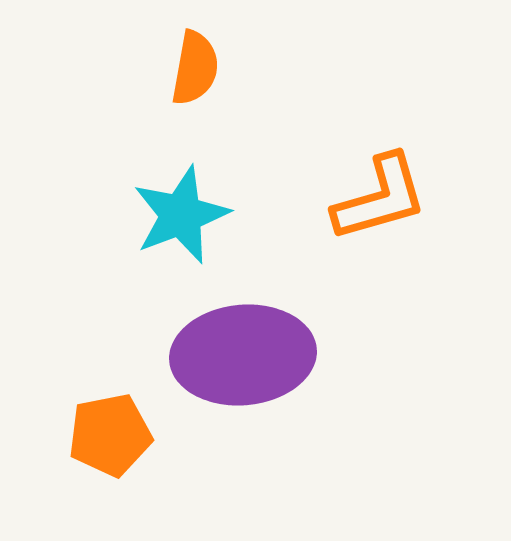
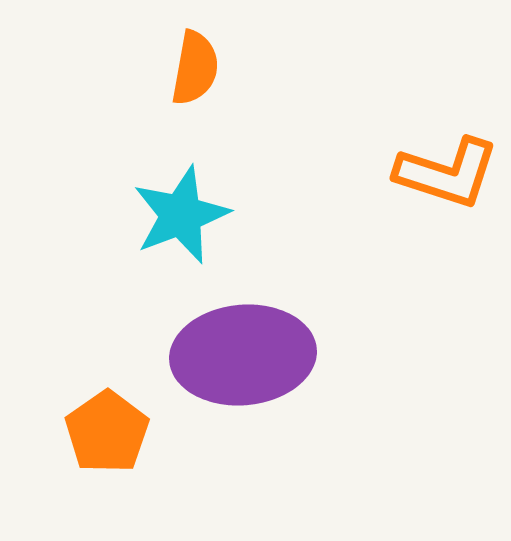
orange L-shape: moved 67 px right, 25 px up; rotated 34 degrees clockwise
orange pentagon: moved 3 px left, 3 px up; rotated 24 degrees counterclockwise
